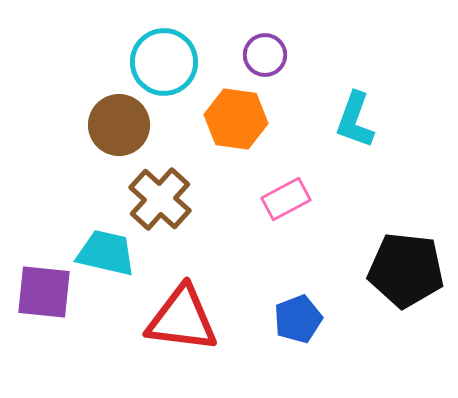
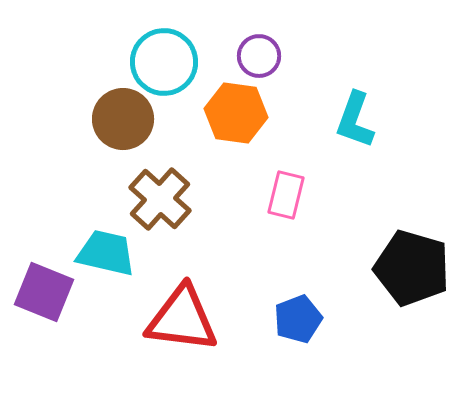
purple circle: moved 6 px left, 1 px down
orange hexagon: moved 6 px up
brown circle: moved 4 px right, 6 px up
pink rectangle: moved 4 px up; rotated 48 degrees counterclockwise
black pentagon: moved 6 px right, 2 px up; rotated 10 degrees clockwise
purple square: rotated 16 degrees clockwise
